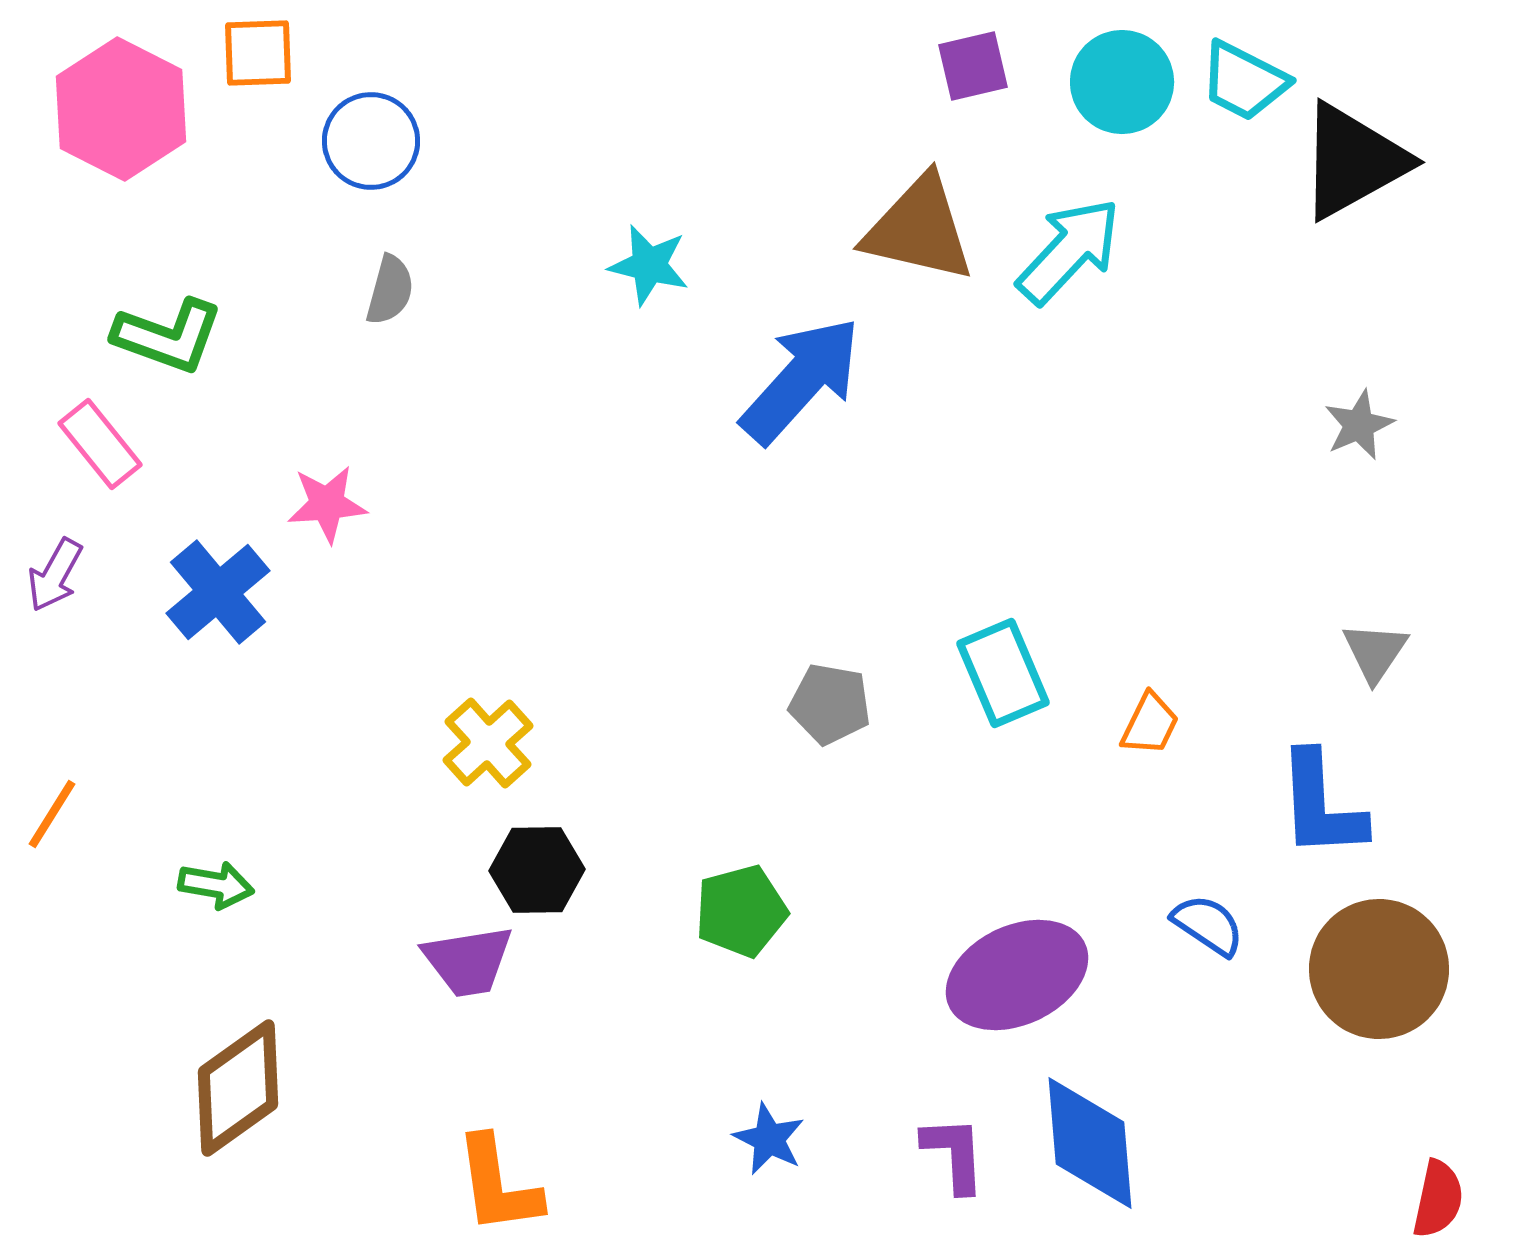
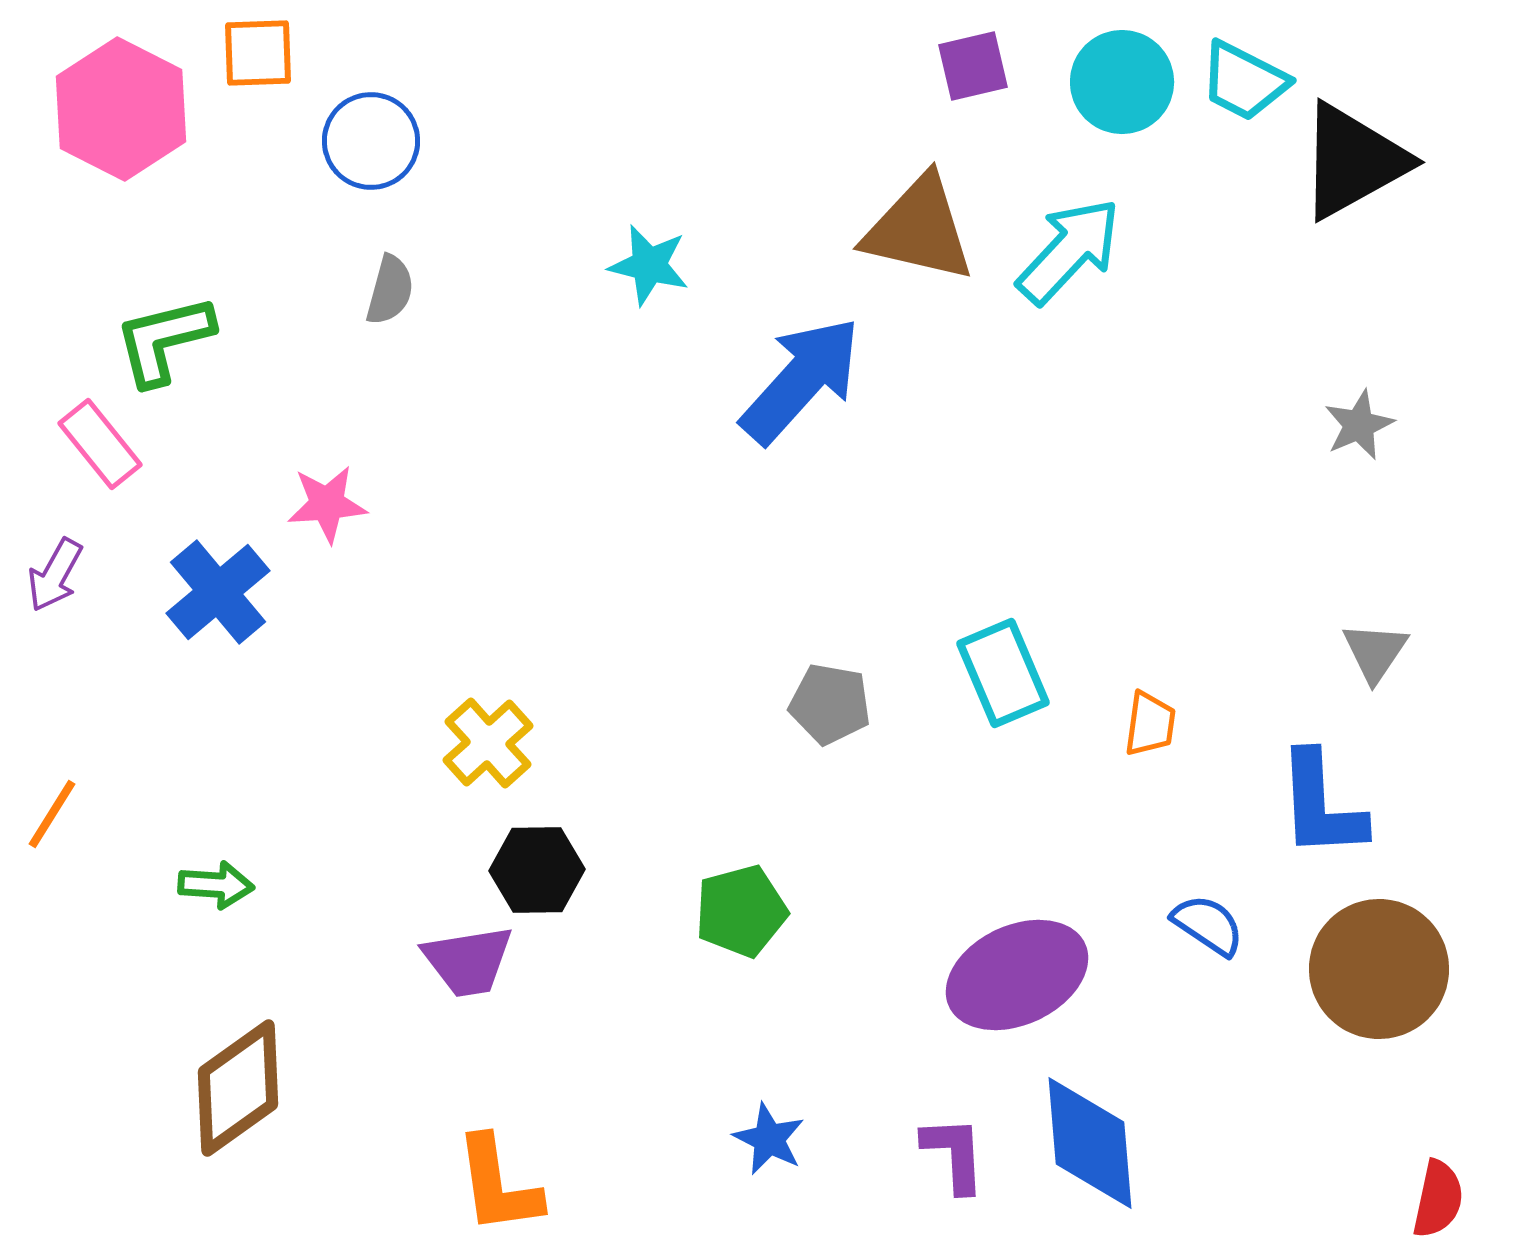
green L-shape: moved 4 px left, 4 px down; rotated 146 degrees clockwise
orange trapezoid: rotated 18 degrees counterclockwise
green arrow: rotated 6 degrees counterclockwise
